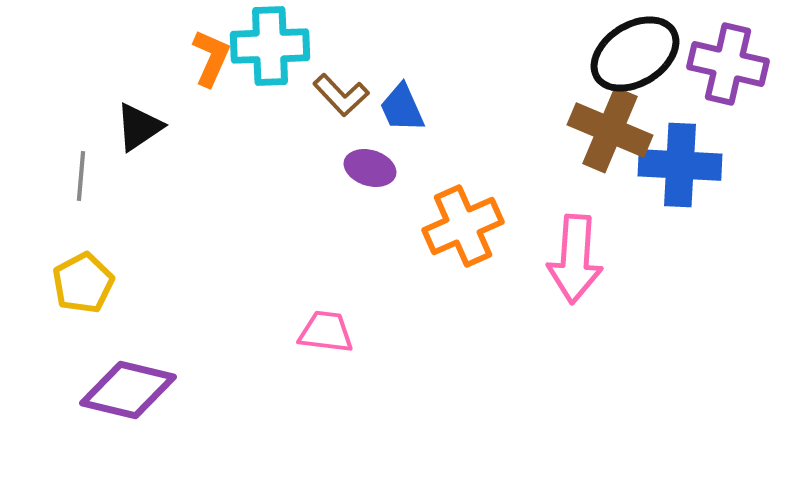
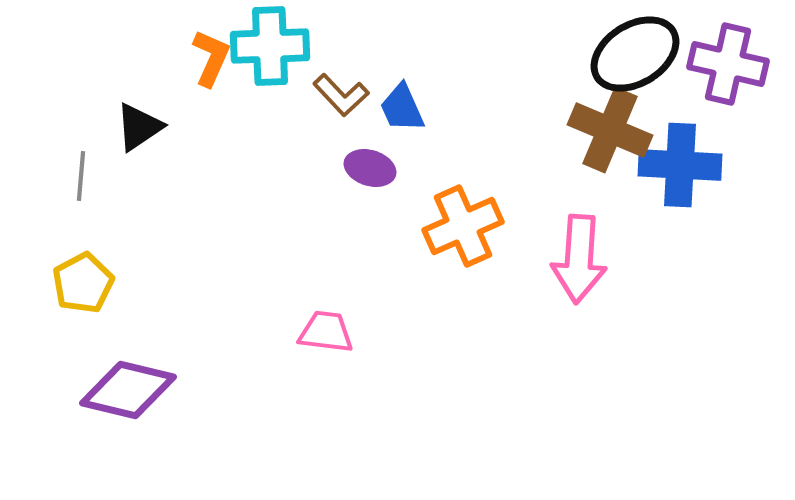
pink arrow: moved 4 px right
